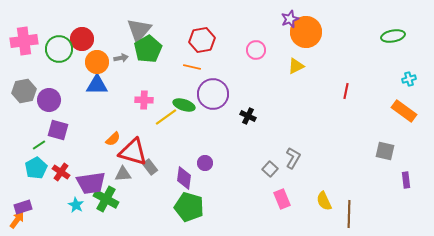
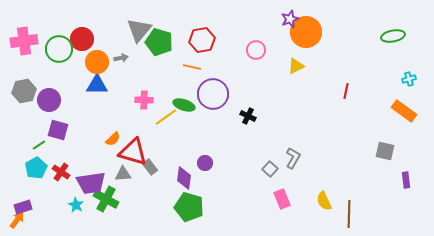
green pentagon at (148, 49): moved 11 px right, 7 px up; rotated 24 degrees counterclockwise
